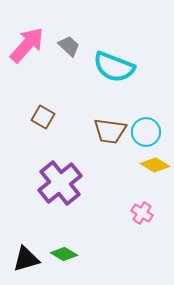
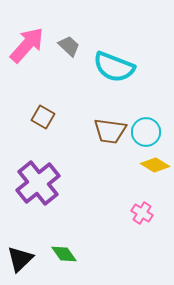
purple cross: moved 22 px left
green diamond: rotated 24 degrees clockwise
black triangle: moved 6 px left; rotated 28 degrees counterclockwise
